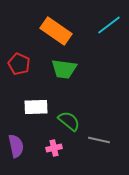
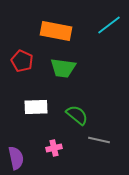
orange rectangle: rotated 24 degrees counterclockwise
red pentagon: moved 3 px right, 3 px up
green trapezoid: moved 1 px left, 1 px up
green semicircle: moved 8 px right, 6 px up
purple semicircle: moved 12 px down
